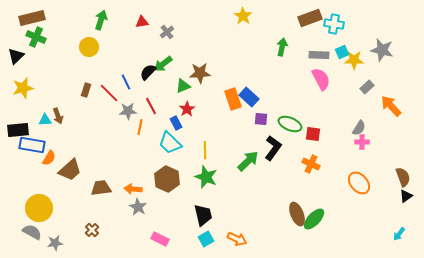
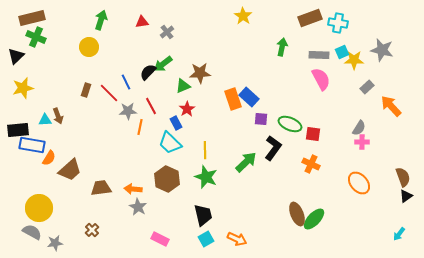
cyan cross at (334, 24): moved 4 px right, 1 px up
green arrow at (248, 161): moved 2 px left, 1 px down
